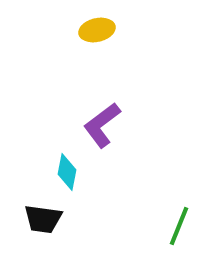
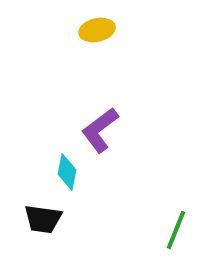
purple L-shape: moved 2 px left, 5 px down
green line: moved 3 px left, 4 px down
